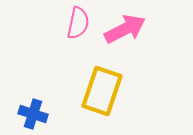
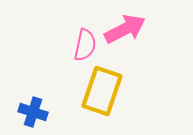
pink semicircle: moved 7 px right, 22 px down
blue cross: moved 2 px up
